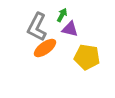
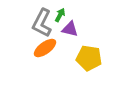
green arrow: moved 2 px left
gray L-shape: moved 5 px right, 4 px up
yellow pentagon: moved 2 px right, 1 px down
